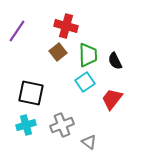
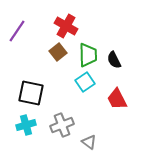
red cross: rotated 15 degrees clockwise
black semicircle: moved 1 px left, 1 px up
red trapezoid: moved 5 px right; rotated 65 degrees counterclockwise
